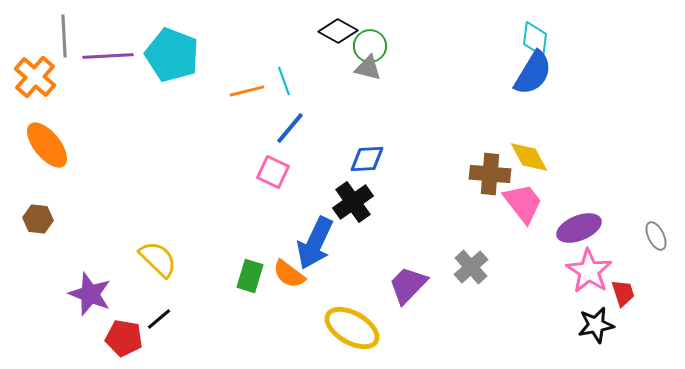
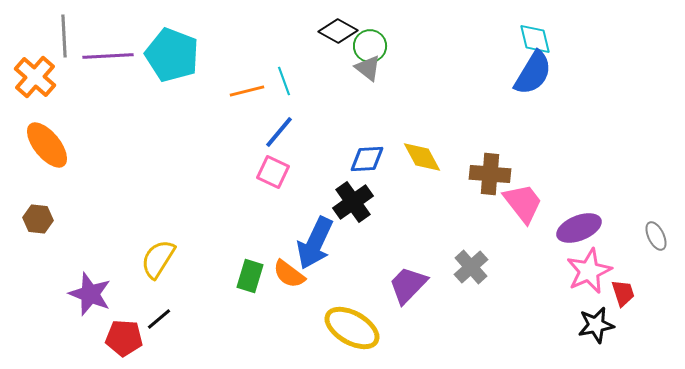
cyan diamond: rotated 21 degrees counterclockwise
gray triangle: rotated 24 degrees clockwise
blue line: moved 11 px left, 4 px down
yellow diamond: moved 107 px left
yellow semicircle: rotated 102 degrees counterclockwise
pink star: rotated 15 degrees clockwise
red pentagon: rotated 6 degrees counterclockwise
